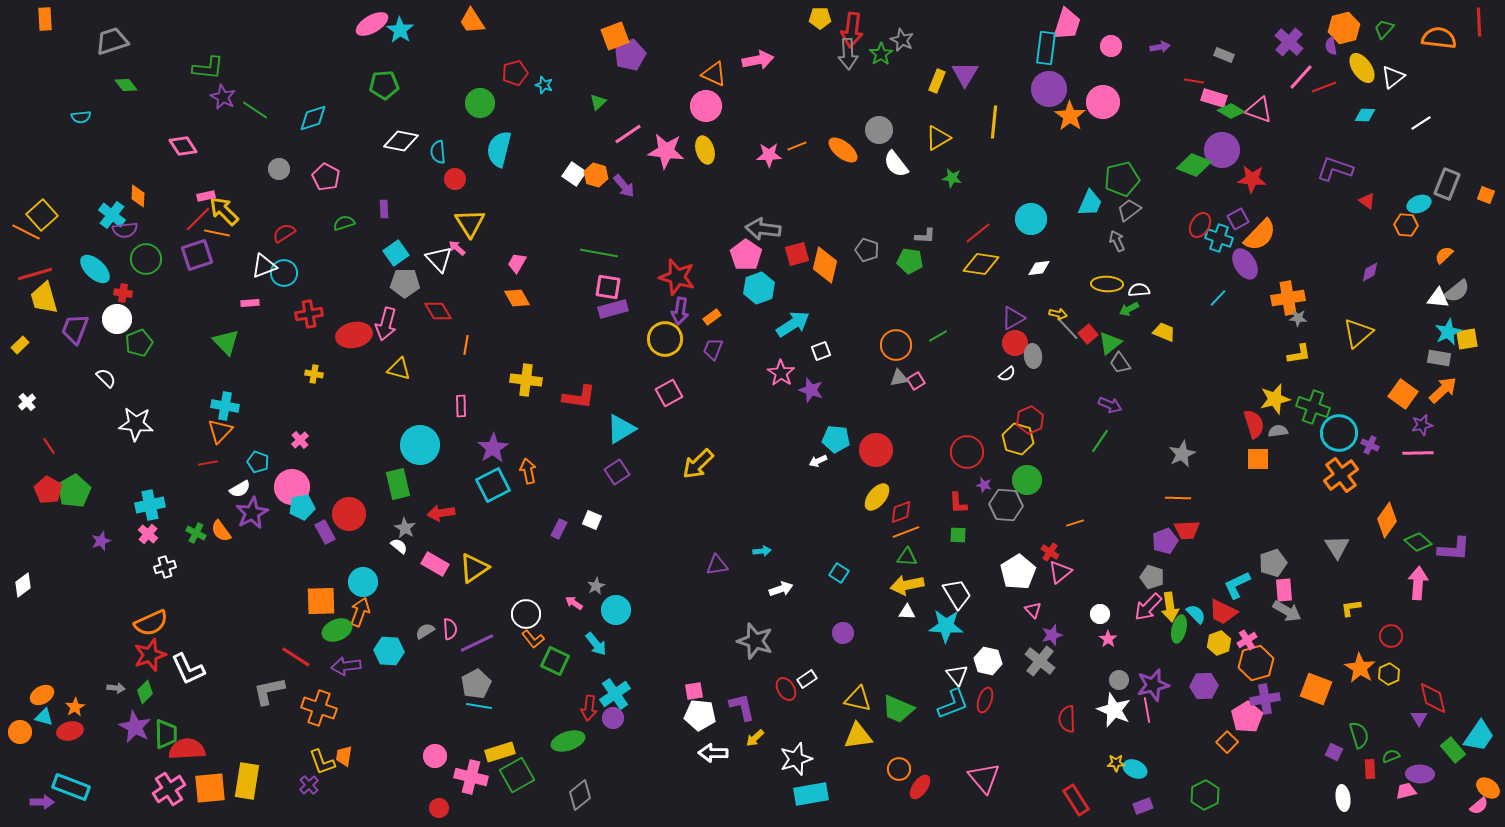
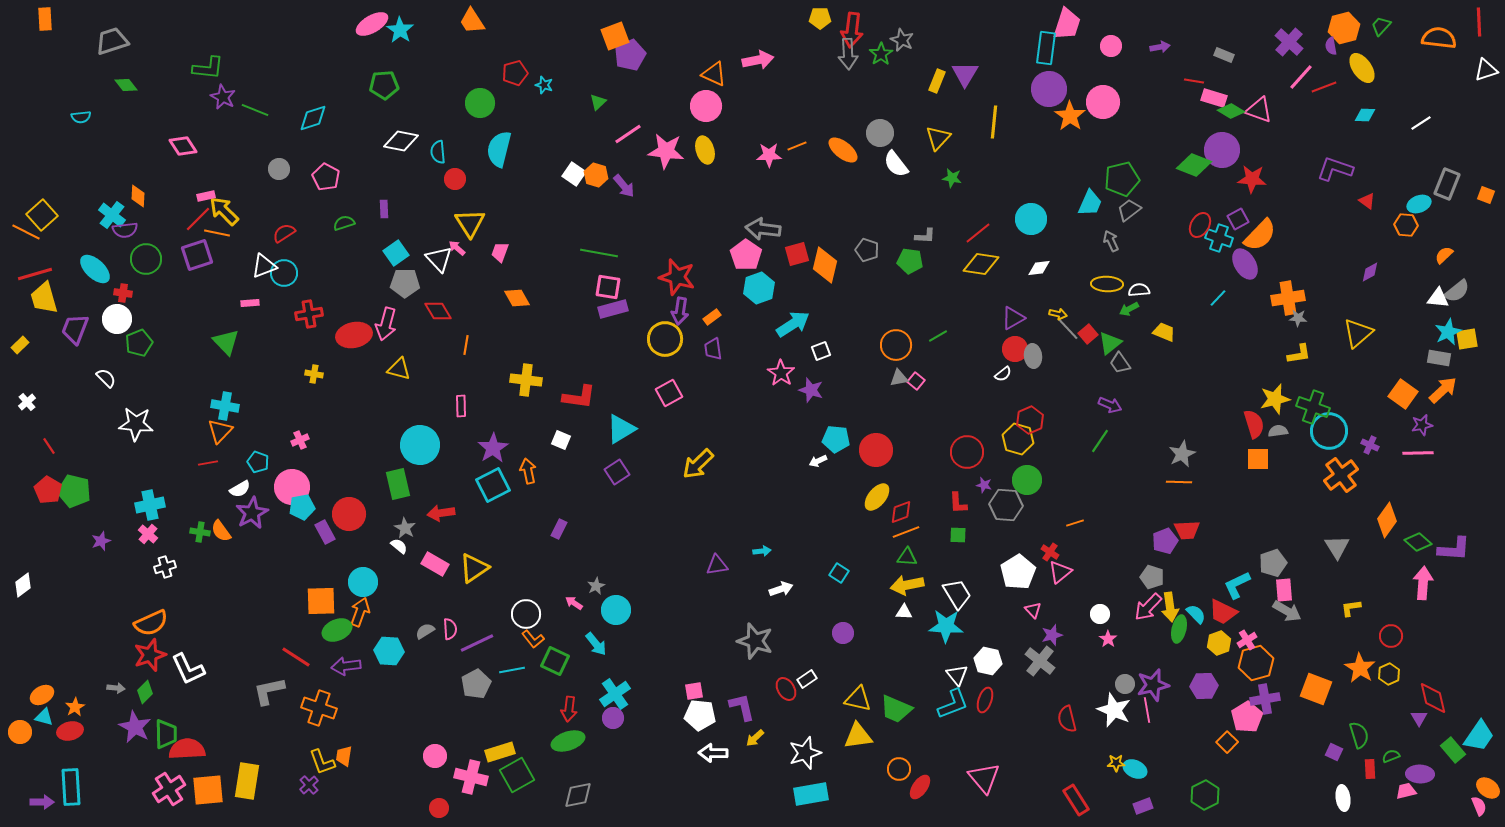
green trapezoid at (1384, 29): moved 3 px left, 3 px up
white triangle at (1393, 77): moved 93 px right, 7 px up; rotated 20 degrees clockwise
green line at (255, 110): rotated 12 degrees counterclockwise
gray circle at (879, 130): moved 1 px right, 3 px down
yellow triangle at (938, 138): rotated 16 degrees counterclockwise
gray arrow at (1117, 241): moved 6 px left
pink trapezoid at (517, 263): moved 17 px left, 11 px up; rotated 10 degrees counterclockwise
red circle at (1015, 343): moved 6 px down
purple trapezoid at (713, 349): rotated 30 degrees counterclockwise
white semicircle at (1007, 374): moved 4 px left
pink square at (916, 381): rotated 18 degrees counterclockwise
cyan circle at (1339, 433): moved 10 px left, 2 px up
pink cross at (300, 440): rotated 18 degrees clockwise
green pentagon at (74, 491): rotated 28 degrees counterclockwise
orange line at (1178, 498): moved 1 px right, 16 px up
white square at (592, 520): moved 31 px left, 80 px up
green cross at (196, 533): moved 4 px right, 1 px up; rotated 18 degrees counterclockwise
pink arrow at (1418, 583): moved 5 px right
white triangle at (907, 612): moved 3 px left
gray circle at (1119, 680): moved 6 px right, 4 px down
cyan line at (479, 706): moved 33 px right, 36 px up; rotated 20 degrees counterclockwise
red arrow at (589, 708): moved 20 px left, 1 px down
green trapezoid at (898, 709): moved 2 px left
red semicircle at (1067, 719): rotated 12 degrees counterclockwise
white star at (796, 759): moved 9 px right, 6 px up
cyan rectangle at (71, 787): rotated 66 degrees clockwise
orange square at (210, 788): moved 2 px left, 2 px down
gray diamond at (580, 795): moved 2 px left; rotated 28 degrees clockwise
pink semicircle at (1479, 806): rotated 72 degrees counterclockwise
